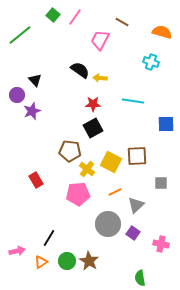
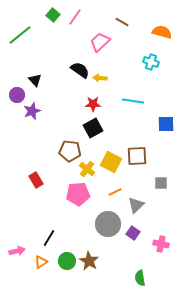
pink trapezoid: moved 2 px down; rotated 20 degrees clockwise
